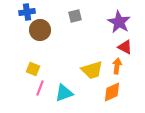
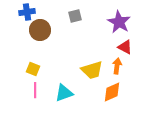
pink line: moved 5 px left, 2 px down; rotated 21 degrees counterclockwise
